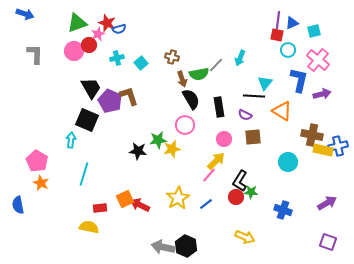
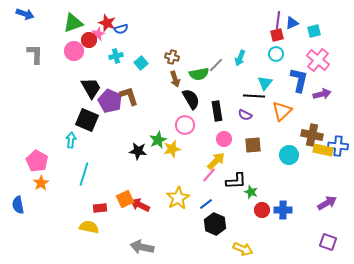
green triangle at (77, 23): moved 4 px left
blue semicircle at (119, 29): moved 2 px right
red square at (277, 35): rotated 24 degrees counterclockwise
red circle at (89, 45): moved 5 px up
cyan circle at (288, 50): moved 12 px left, 4 px down
cyan cross at (117, 58): moved 1 px left, 2 px up
brown arrow at (182, 79): moved 7 px left
black rectangle at (219, 107): moved 2 px left, 4 px down
orange triangle at (282, 111): rotated 45 degrees clockwise
brown square at (253, 137): moved 8 px down
green star at (158, 140): rotated 18 degrees counterclockwise
blue cross at (338, 146): rotated 18 degrees clockwise
cyan circle at (288, 162): moved 1 px right, 7 px up
black L-shape at (240, 181): moved 4 px left; rotated 125 degrees counterclockwise
orange star at (41, 183): rotated 14 degrees clockwise
green star at (251, 192): rotated 16 degrees clockwise
red circle at (236, 197): moved 26 px right, 13 px down
blue cross at (283, 210): rotated 18 degrees counterclockwise
yellow arrow at (245, 237): moved 2 px left, 12 px down
black hexagon at (186, 246): moved 29 px right, 22 px up
gray arrow at (163, 247): moved 21 px left
